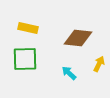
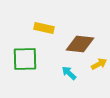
yellow rectangle: moved 16 px right
brown diamond: moved 2 px right, 6 px down
yellow arrow: rotated 35 degrees clockwise
